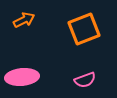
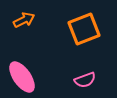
pink ellipse: rotated 60 degrees clockwise
